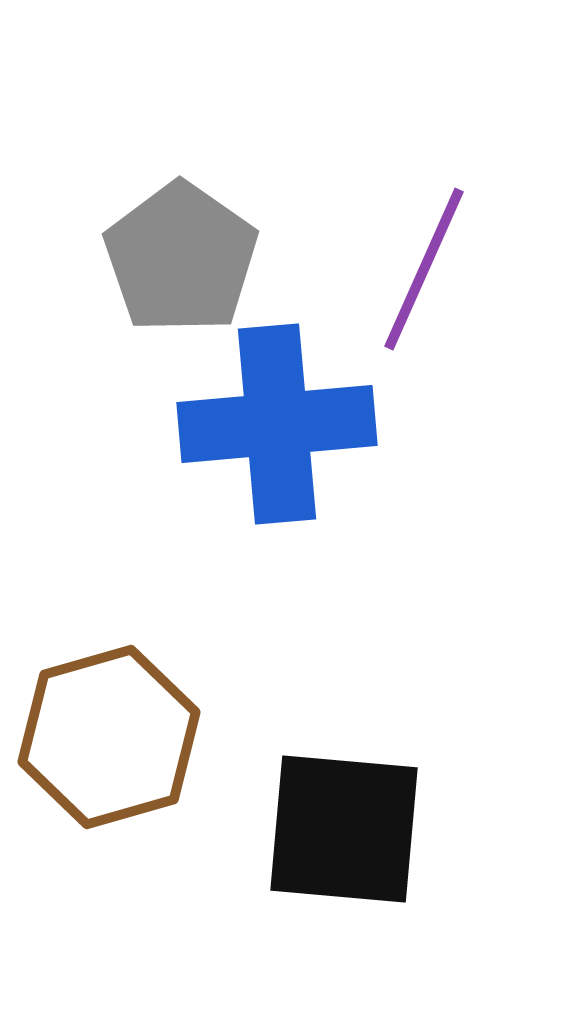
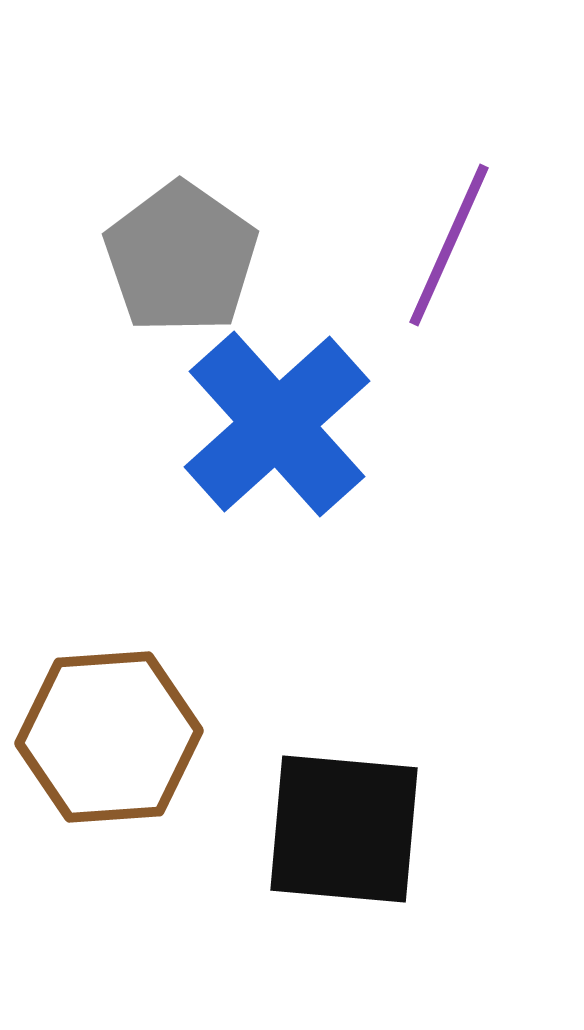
purple line: moved 25 px right, 24 px up
blue cross: rotated 37 degrees counterclockwise
brown hexagon: rotated 12 degrees clockwise
